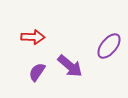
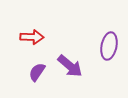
red arrow: moved 1 px left
purple ellipse: rotated 28 degrees counterclockwise
